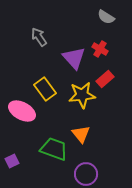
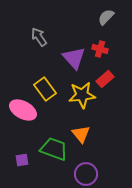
gray semicircle: rotated 102 degrees clockwise
red cross: rotated 14 degrees counterclockwise
pink ellipse: moved 1 px right, 1 px up
purple square: moved 10 px right, 1 px up; rotated 16 degrees clockwise
